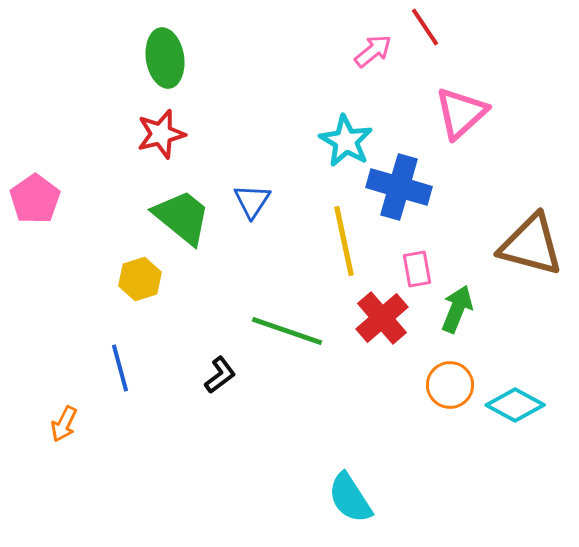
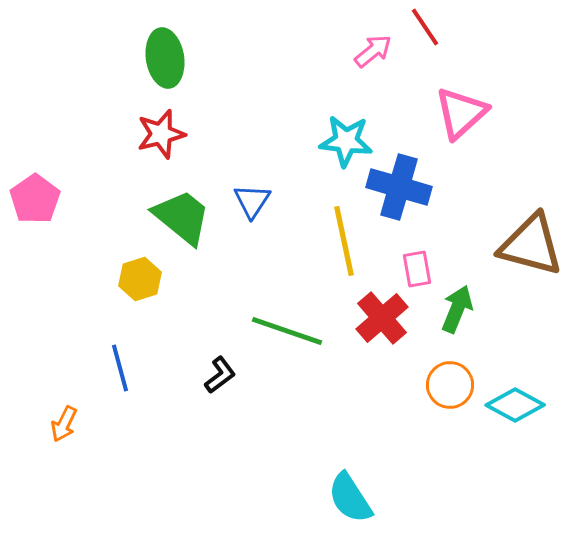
cyan star: rotated 24 degrees counterclockwise
